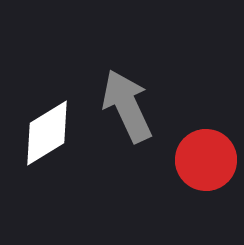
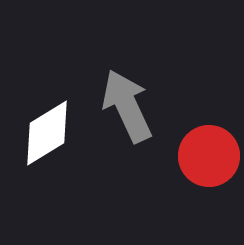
red circle: moved 3 px right, 4 px up
